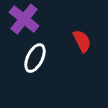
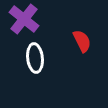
white ellipse: rotated 32 degrees counterclockwise
